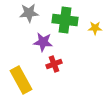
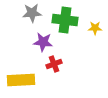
gray star: moved 3 px right
yellow rectangle: rotated 64 degrees counterclockwise
